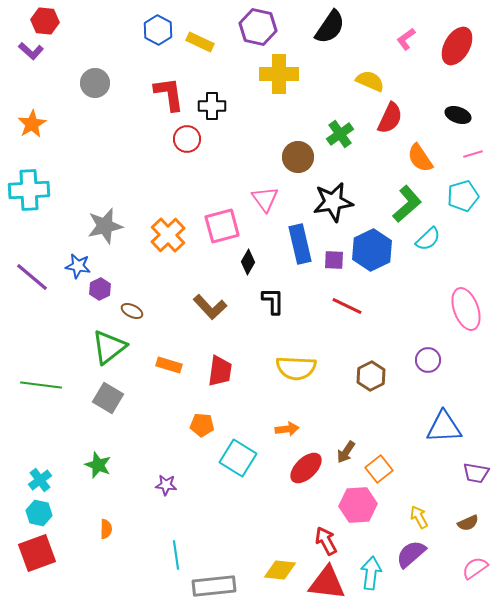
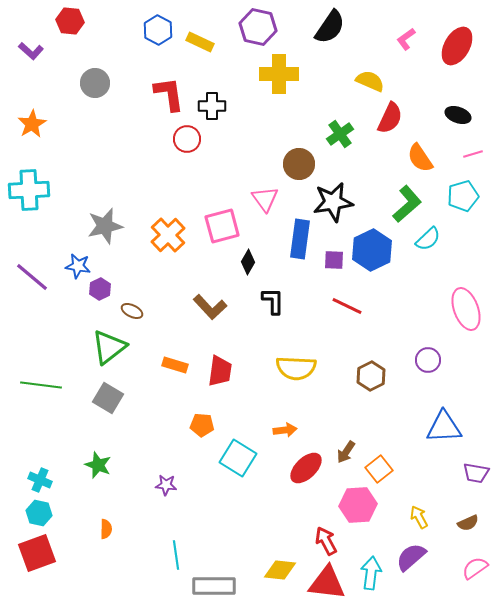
red hexagon at (45, 21): moved 25 px right
brown circle at (298, 157): moved 1 px right, 7 px down
blue rectangle at (300, 244): moved 5 px up; rotated 21 degrees clockwise
orange rectangle at (169, 365): moved 6 px right
orange arrow at (287, 429): moved 2 px left, 1 px down
cyan cross at (40, 480): rotated 30 degrees counterclockwise
purple semicircle at (411, 554): moved 3 px down
gray rectangle at (214, 586): rotated 6 degrees clockwise
